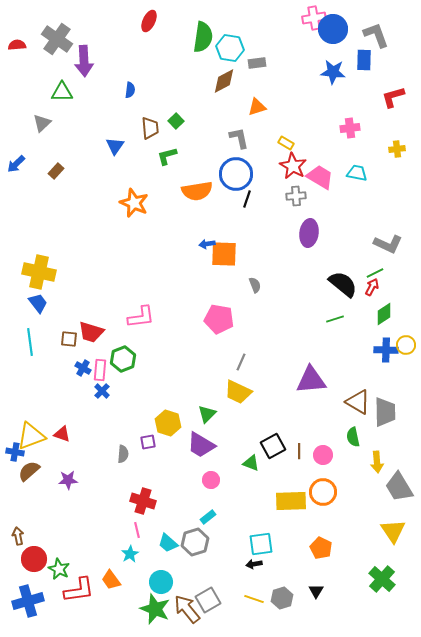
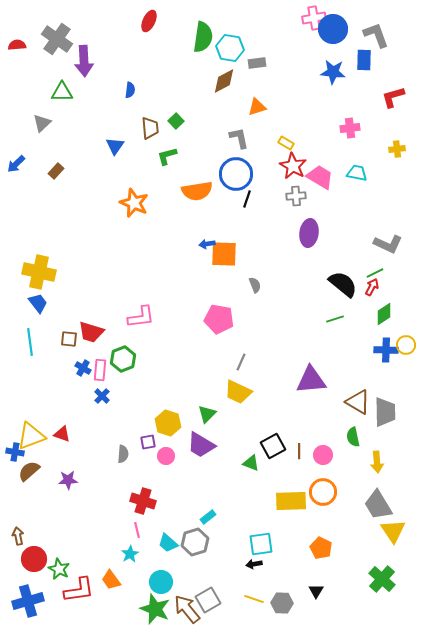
blue cross at (102, 391): moved 5 px down
pink circle at (211, 480): moved 45 px left, 24 px up
gray trapezoid at (399, 487): moved 21 px left, 18 px down
gray hexagon at (282, 598): moved 5 px down; rotated 20 degrees clockwise
